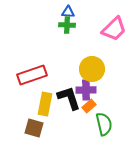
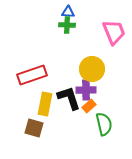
pink trapezoid: moved 3 px down; rotated 68 degrees counterclockwise
